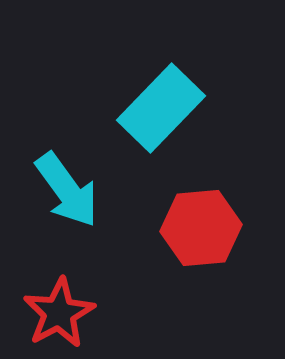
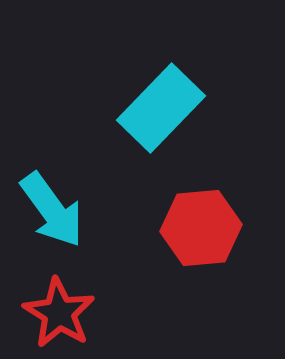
cyan arrow: moved 15 px left, 20 px down
red star: rotated 12 degrees counterclockwise
